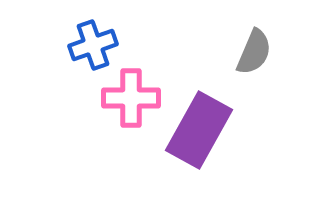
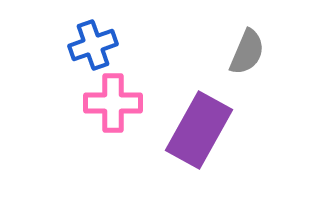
gray semicircle: moved 7 px left
pink cross: moved 18 px left, 5 px down
